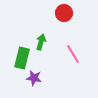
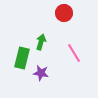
pink line: moved 1 px right, 1 px up
purple star: moved 7 px right, 5 px up
